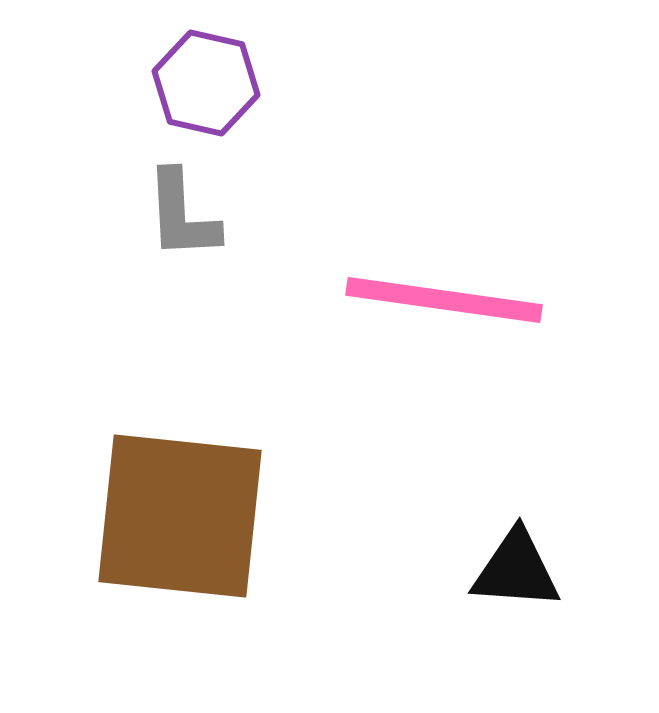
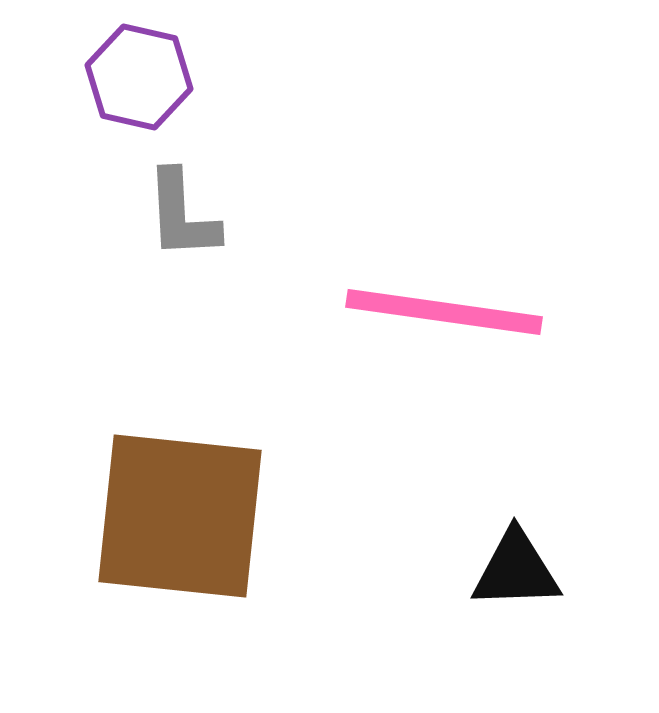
purple hexagon: moved 67 px left, 6 px up
pink line: moved 12 px down
black triangle: rotated 6 degrees counterclockwise
